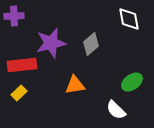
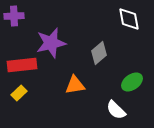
gray diamond: moved 8 px right, 9 px down
